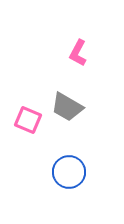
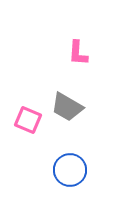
pink L-shape: rotated 24 degrees counterclockwise
blue circle: moved 1 px right, 2 px up
